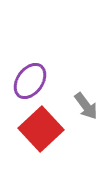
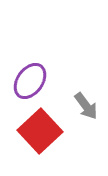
red square: moved 1 px left, 2 px down
